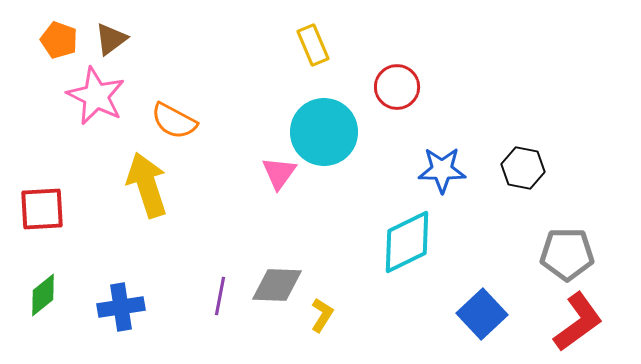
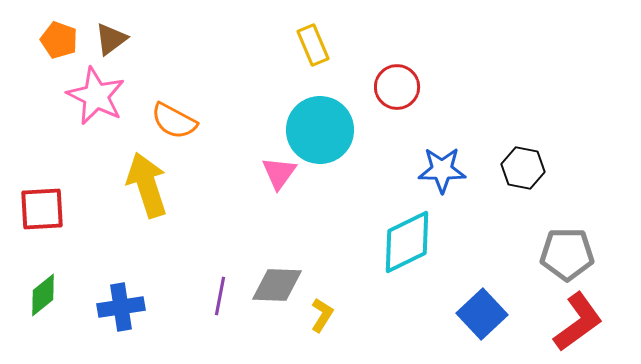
cyan circle: moved 4 px left, 2 px up
